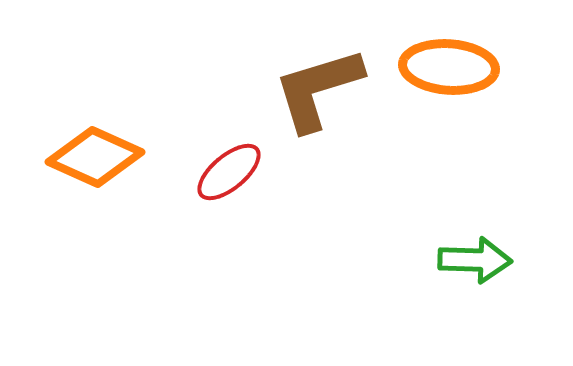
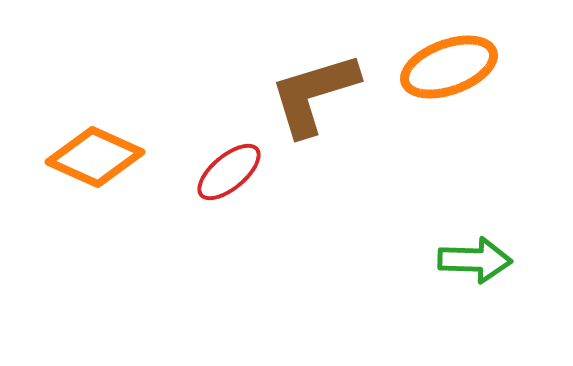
orange ellipse: rotated 24 degrees counterclockwise
brown L-shape: moved 4 px left, 5 px down
